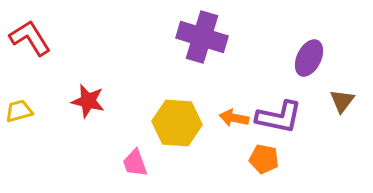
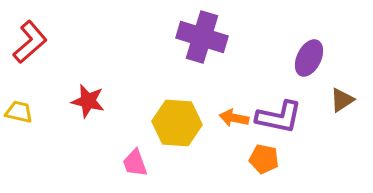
red L-shape: moved 4 px down; rotated 81 degrees clockwise
brown triangle: moved 1 px up; rotated 20 degrees clockwise
yellow trapezoid: moved 1 px down; rotated 28 degrees clockwise
